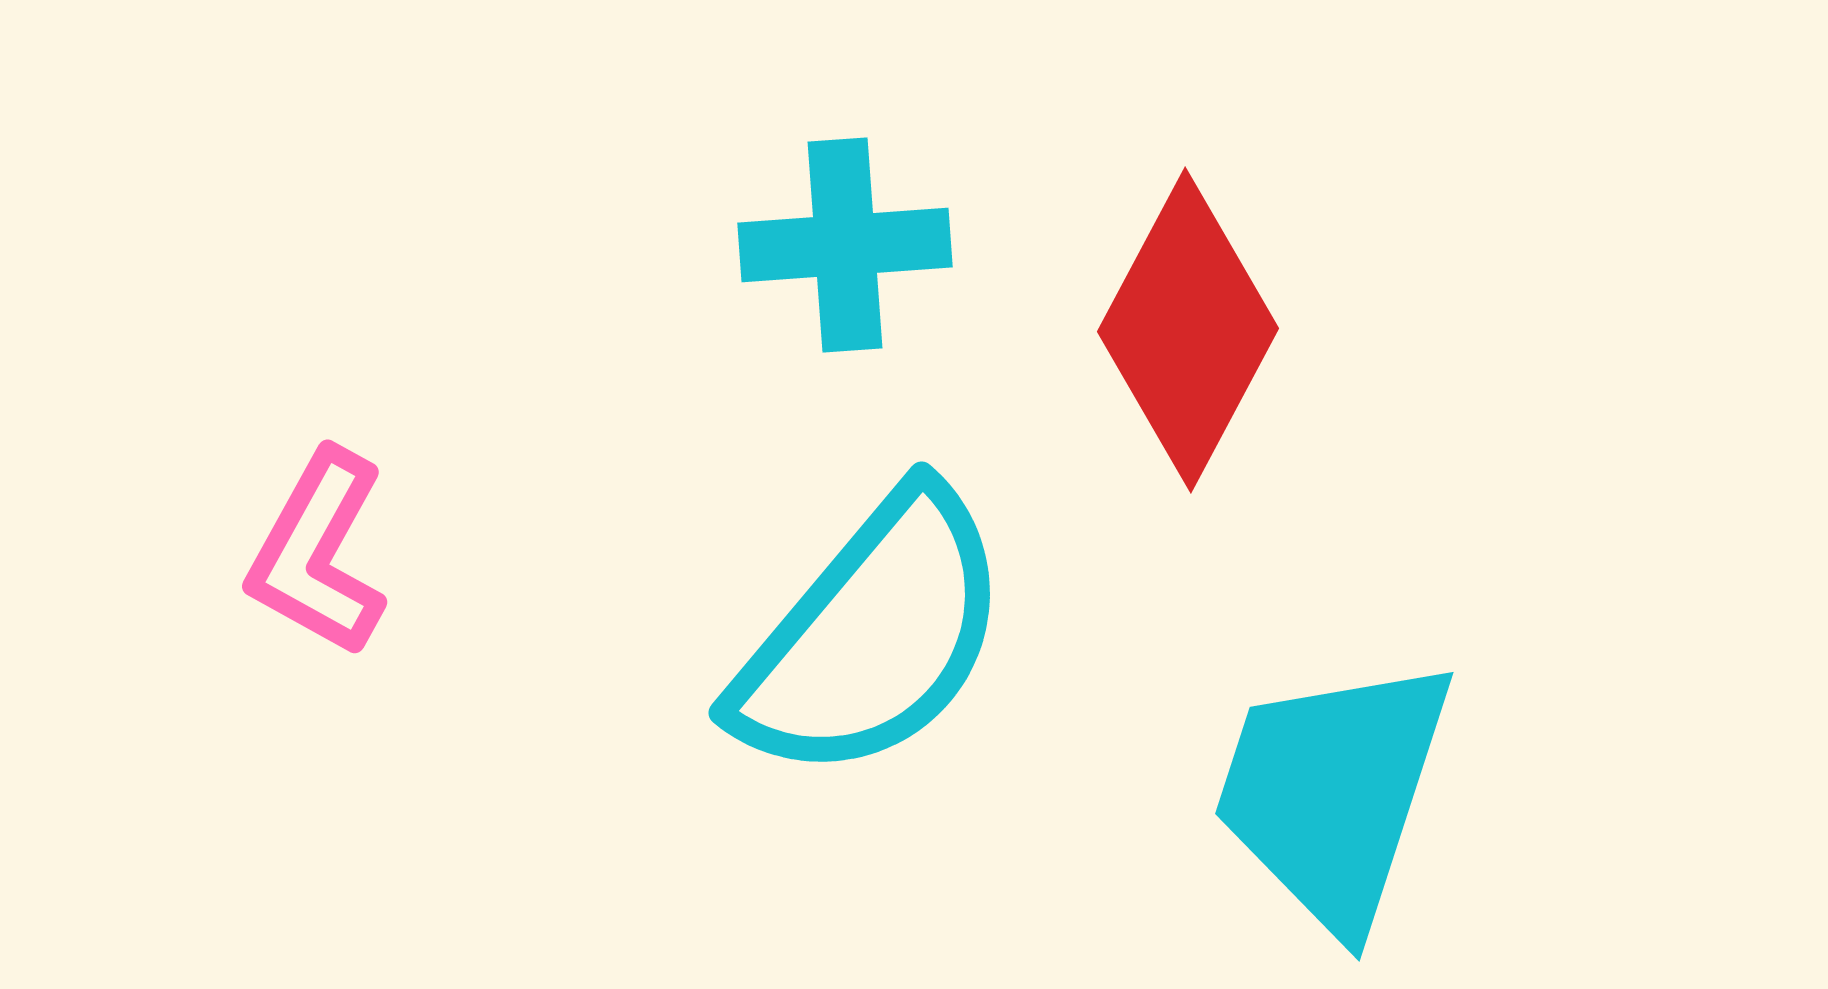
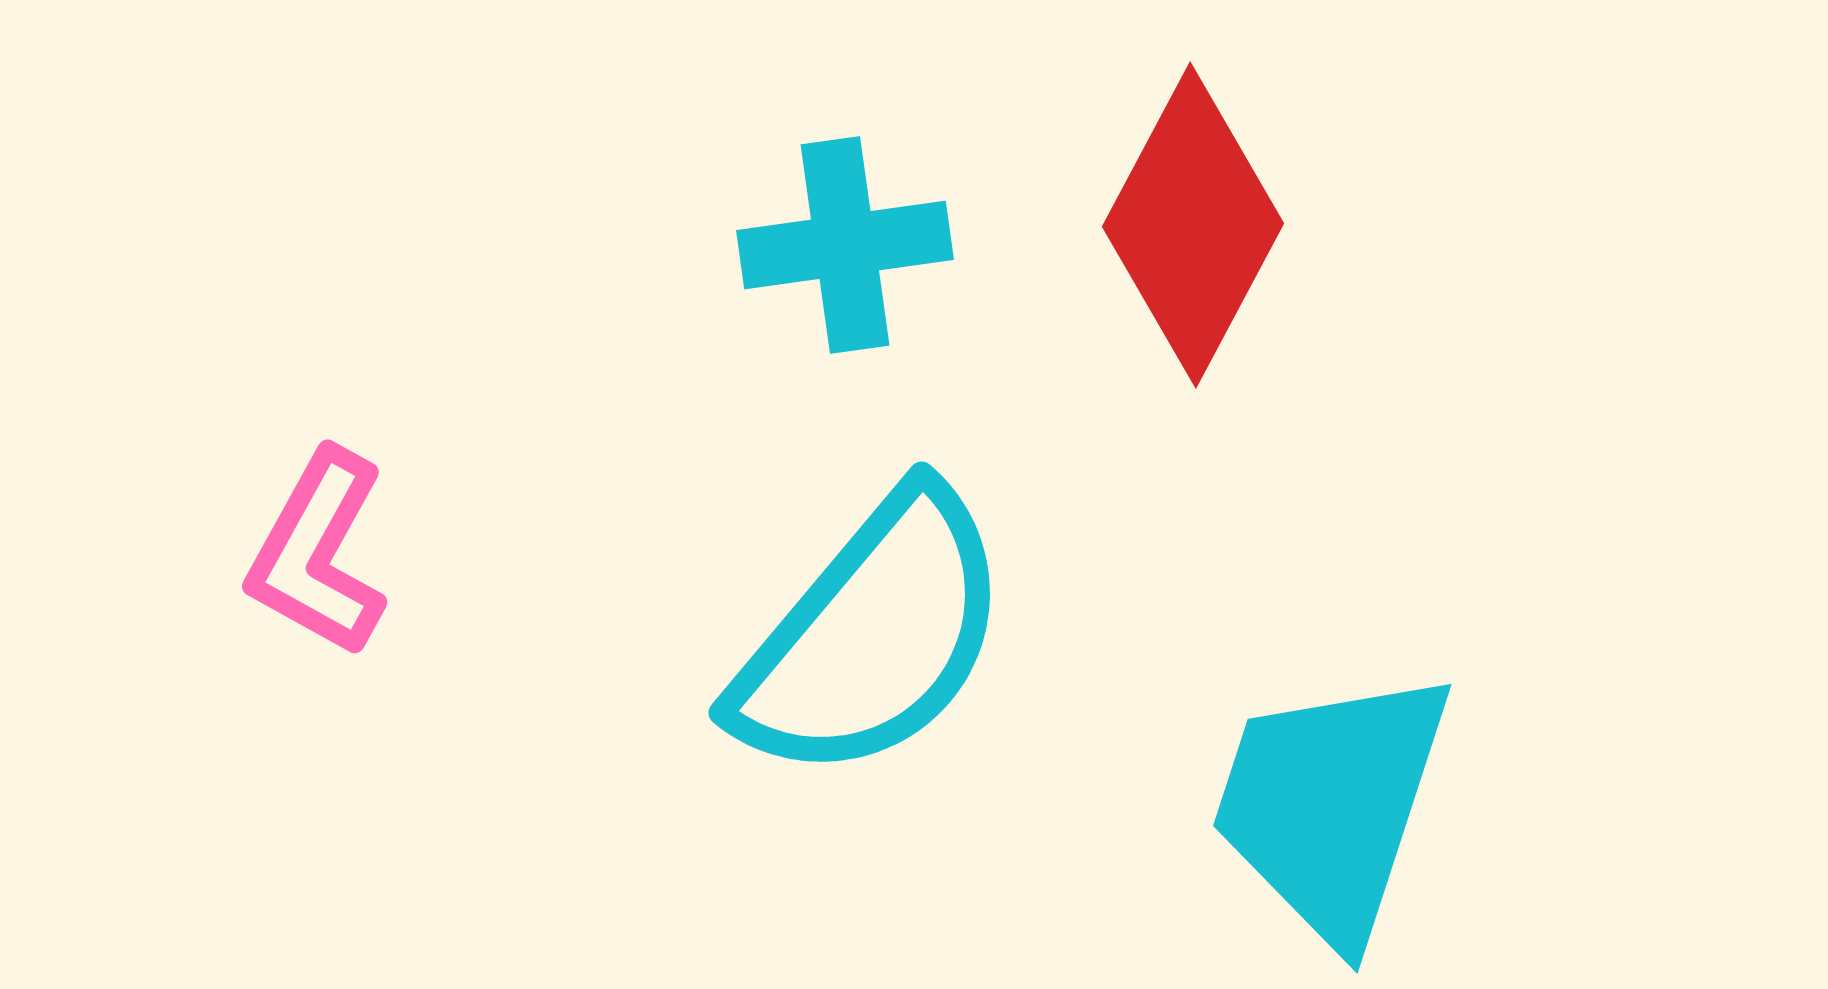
cyan cross: rotated 4 degrees counterclockwise
red diamond: moved 5 px right, 105 px up
cyan trapezoid: moved 2 px left, 12 px down
